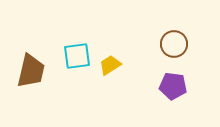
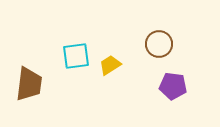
brown circle: moved 15 px left
cyan square: moved 1 px left
brown trapezoid: moved 2 px left, 13 px down; rotated 6 degrees counterclockwise
